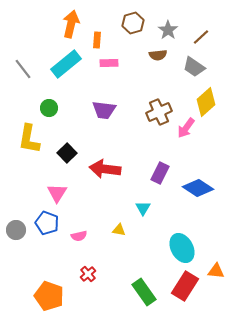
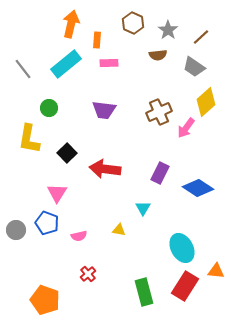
brown hexagon: rotated 20 degrees counterclockwise
green rectangle: rotated 20 degrees clockwise
orange pentagon: moved 4 px left, 4 px down
